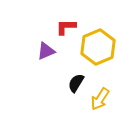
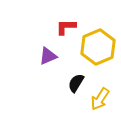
purple triangle: moved 2 px right, 5 px down
